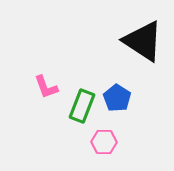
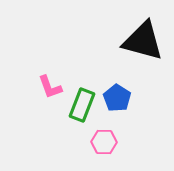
black triangle: rotated 18 degrees counterclockwise
pink L-shape: moved 4 px right
green rectangle: moved 1 px up
